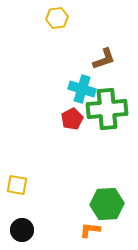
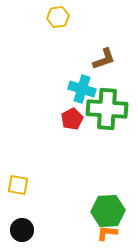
yellow hexagon: moved 1 px right, 1 px up
green cross: rotated 9 degrees clockwise
yellow square: moved 1 px right
green hexagon: moved 1 px right, 7 px down
orange L-shape: moved 17 px right, 3 px down
